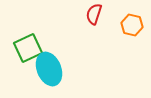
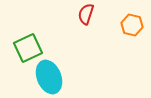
red semicircle: moved 8 px left
cyan ellipse: moved 8 px down
